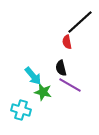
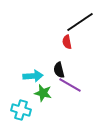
black line: rotated 8 degrees clockwise
black semicircle: moved 2 px left, 2 px down
cyan arrow: rotated 54 degrees counterclockwise
green star: moved 1 px down
